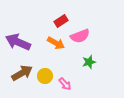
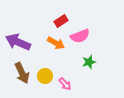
brown arrow: rotated 95 degrees clockwise
